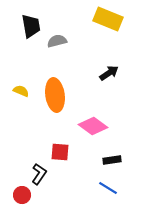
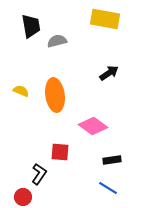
yellow rectangle: moved 3 px left; rotated 12 degrees counterclockwise
red circle: moved 1 px right, 2 px down
